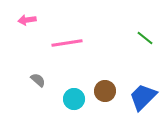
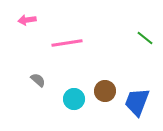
blue trapezoid: moved 6 px left, 5 px down; rotated 24 degrees counterclockwise
